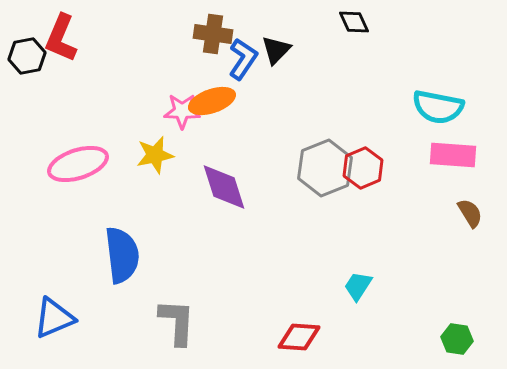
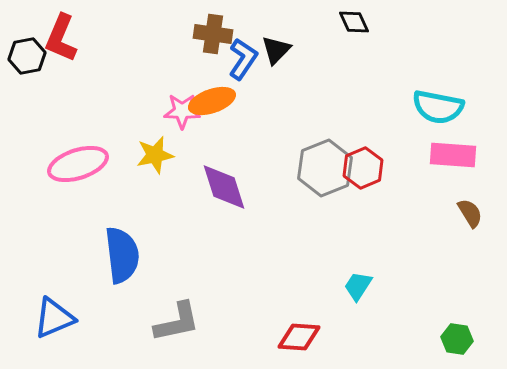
gray L-shape: rotated 75 degrees clockwise
